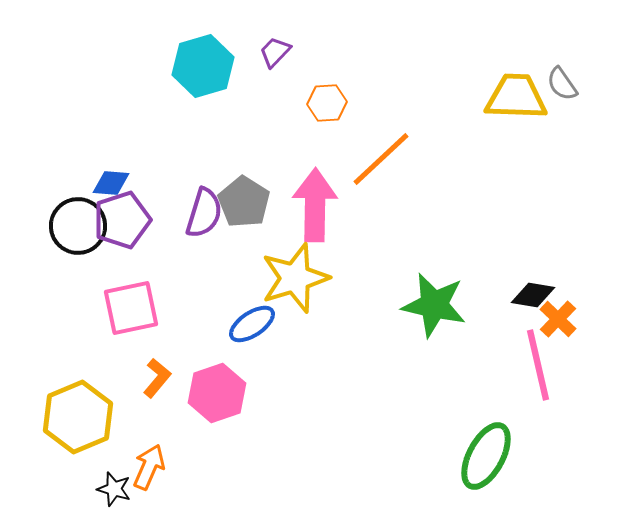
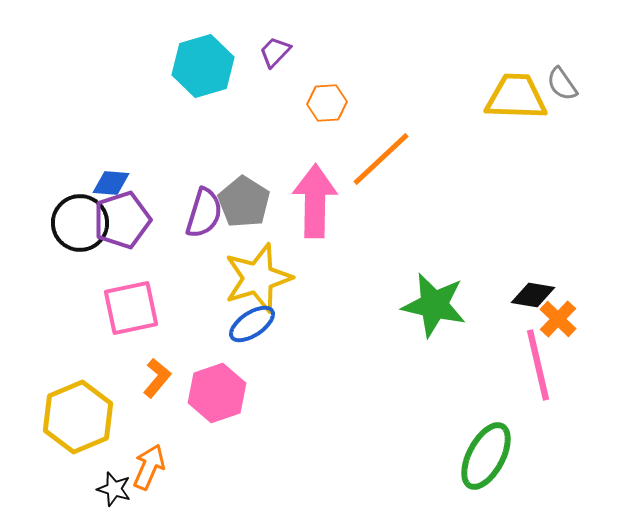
pink arrow: moved 4 px up
black circle: moved 2 px right, 3 px up
yellow star: moved 37 px left
